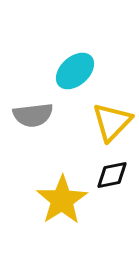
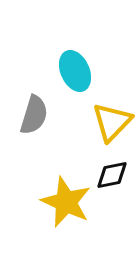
cyan ellipse: rotated 72 degrees counterclockwise
gray semicircle: moved 1 px right; rotated 66 degrees counterclockwise
yellow star: moved 4 px right, 2 px down; rotated 15 degrees counterclockwise
